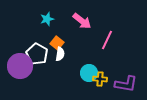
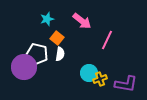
orange square: moved 5 px up
white pentagon: rotated 15 degrees counterclockwise
purple circle: moved 4 px right, 1 px down
yellow cross: rotated 24 degrees counterclockwise
